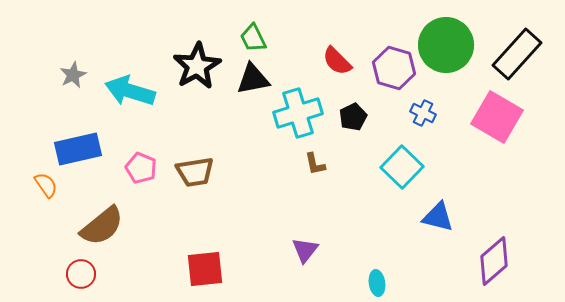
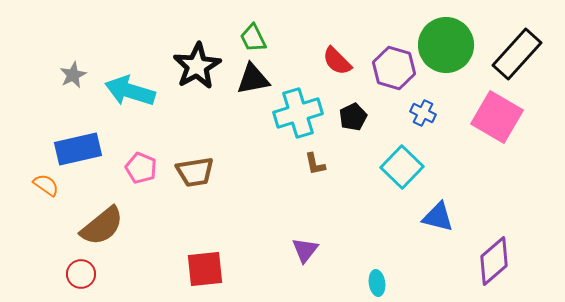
orange semicircle: rotated 20 degrees counterclockwise
